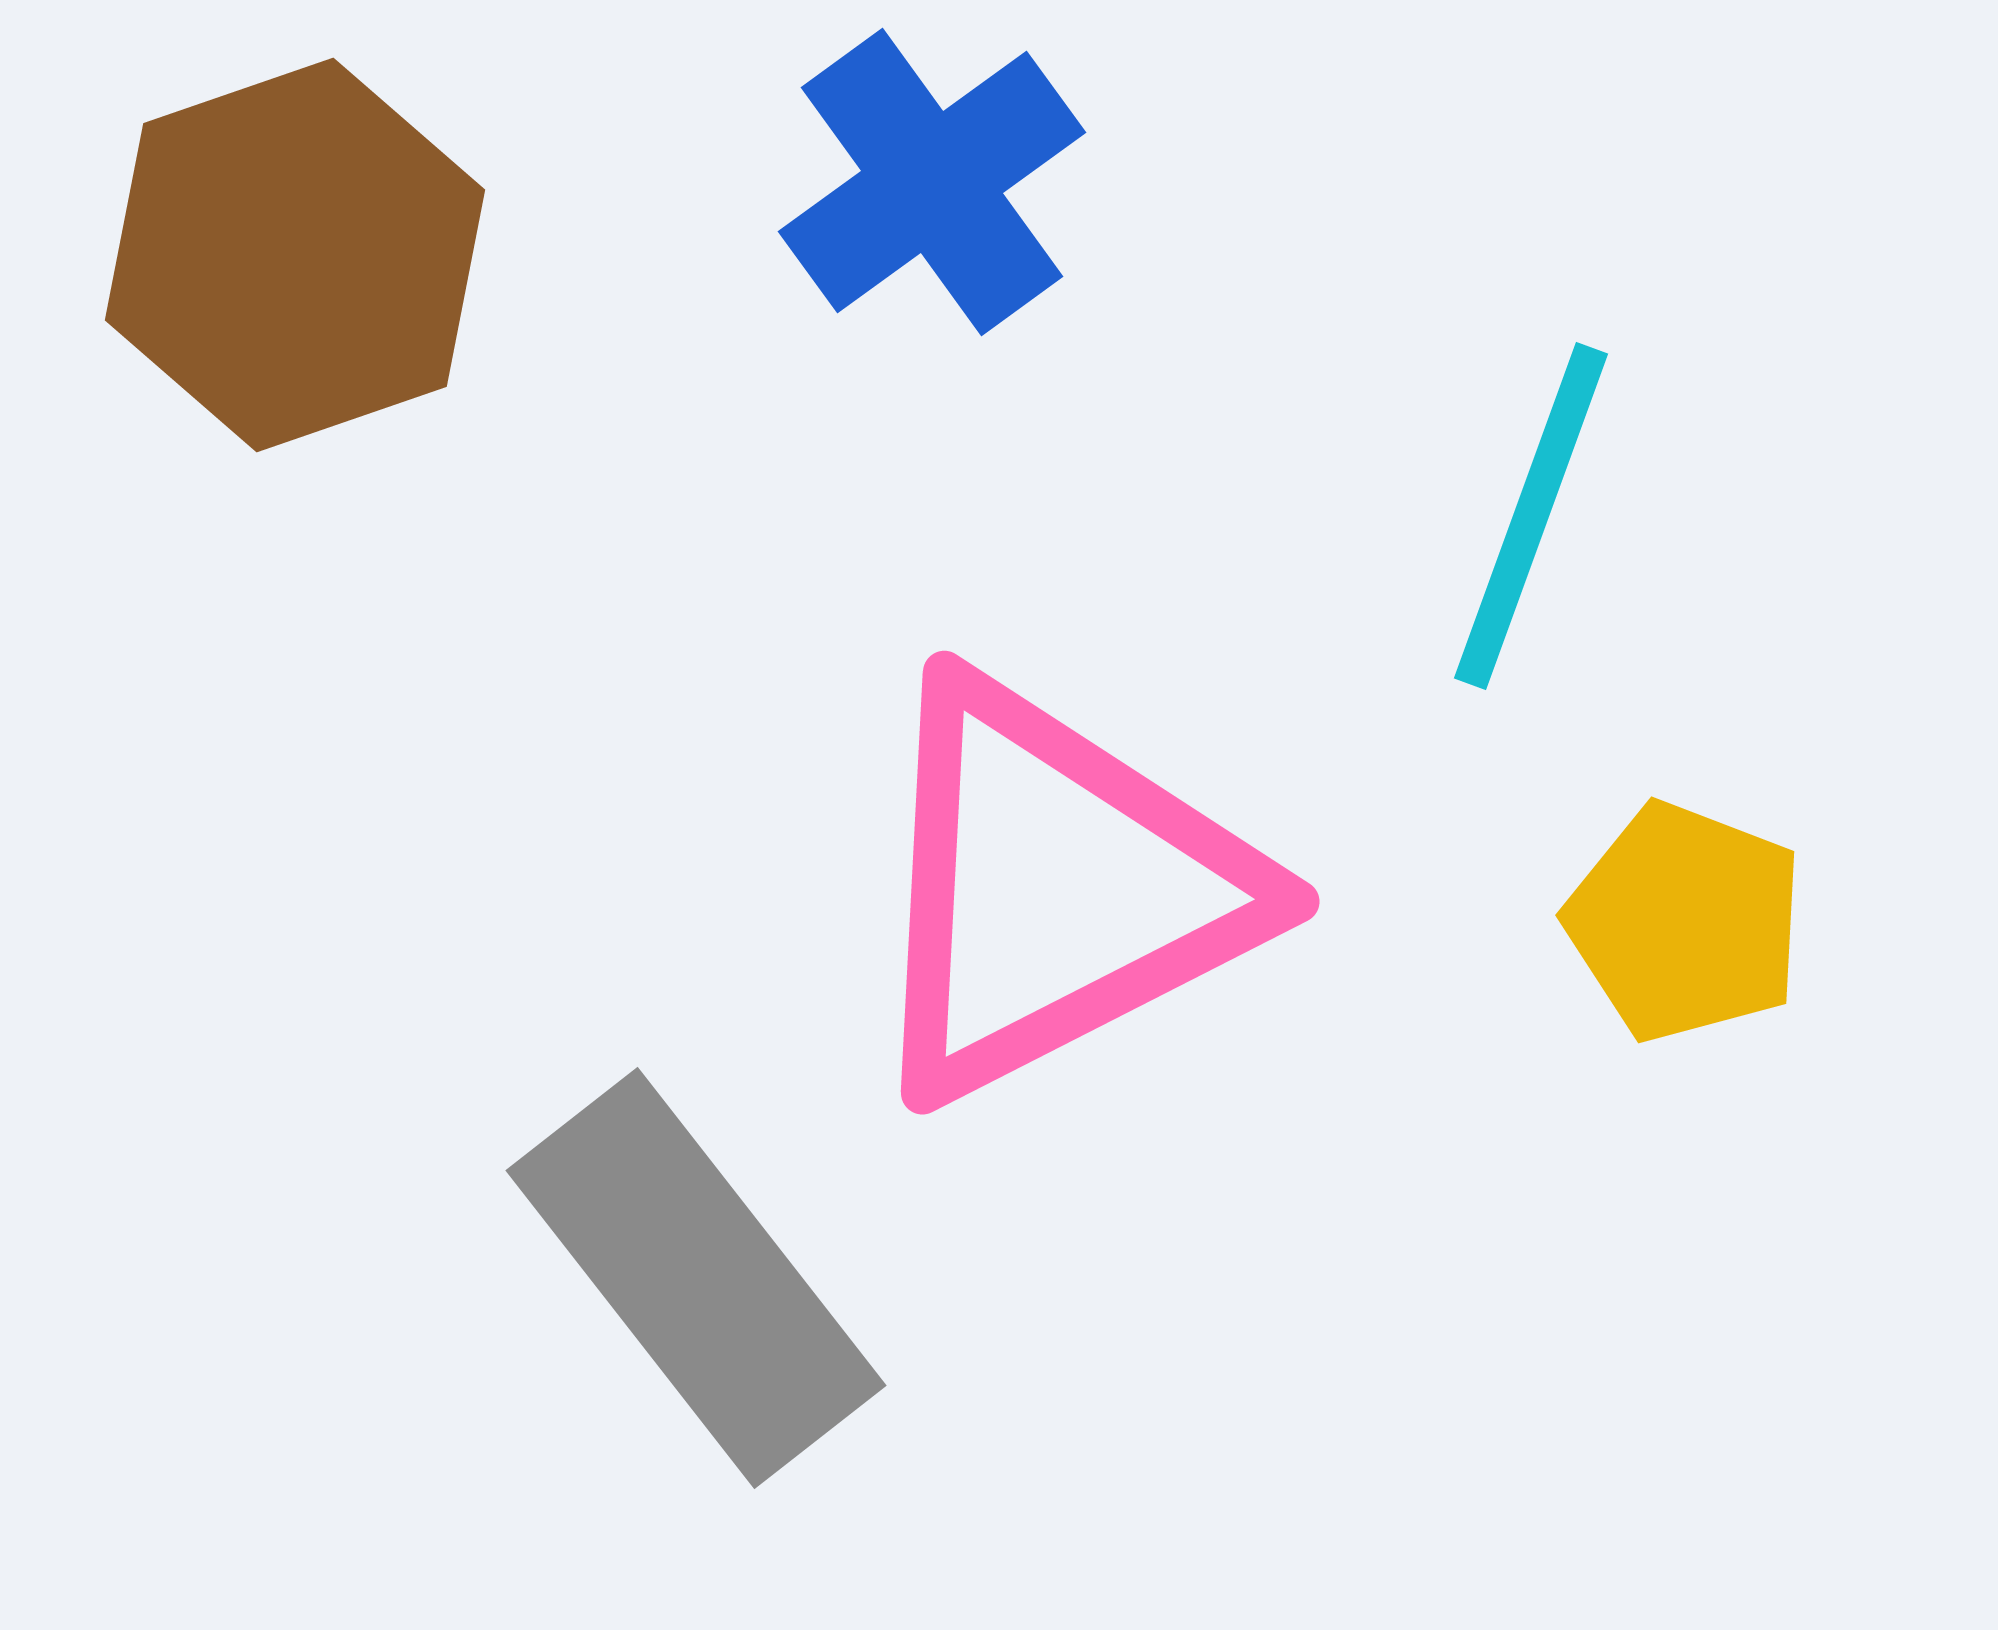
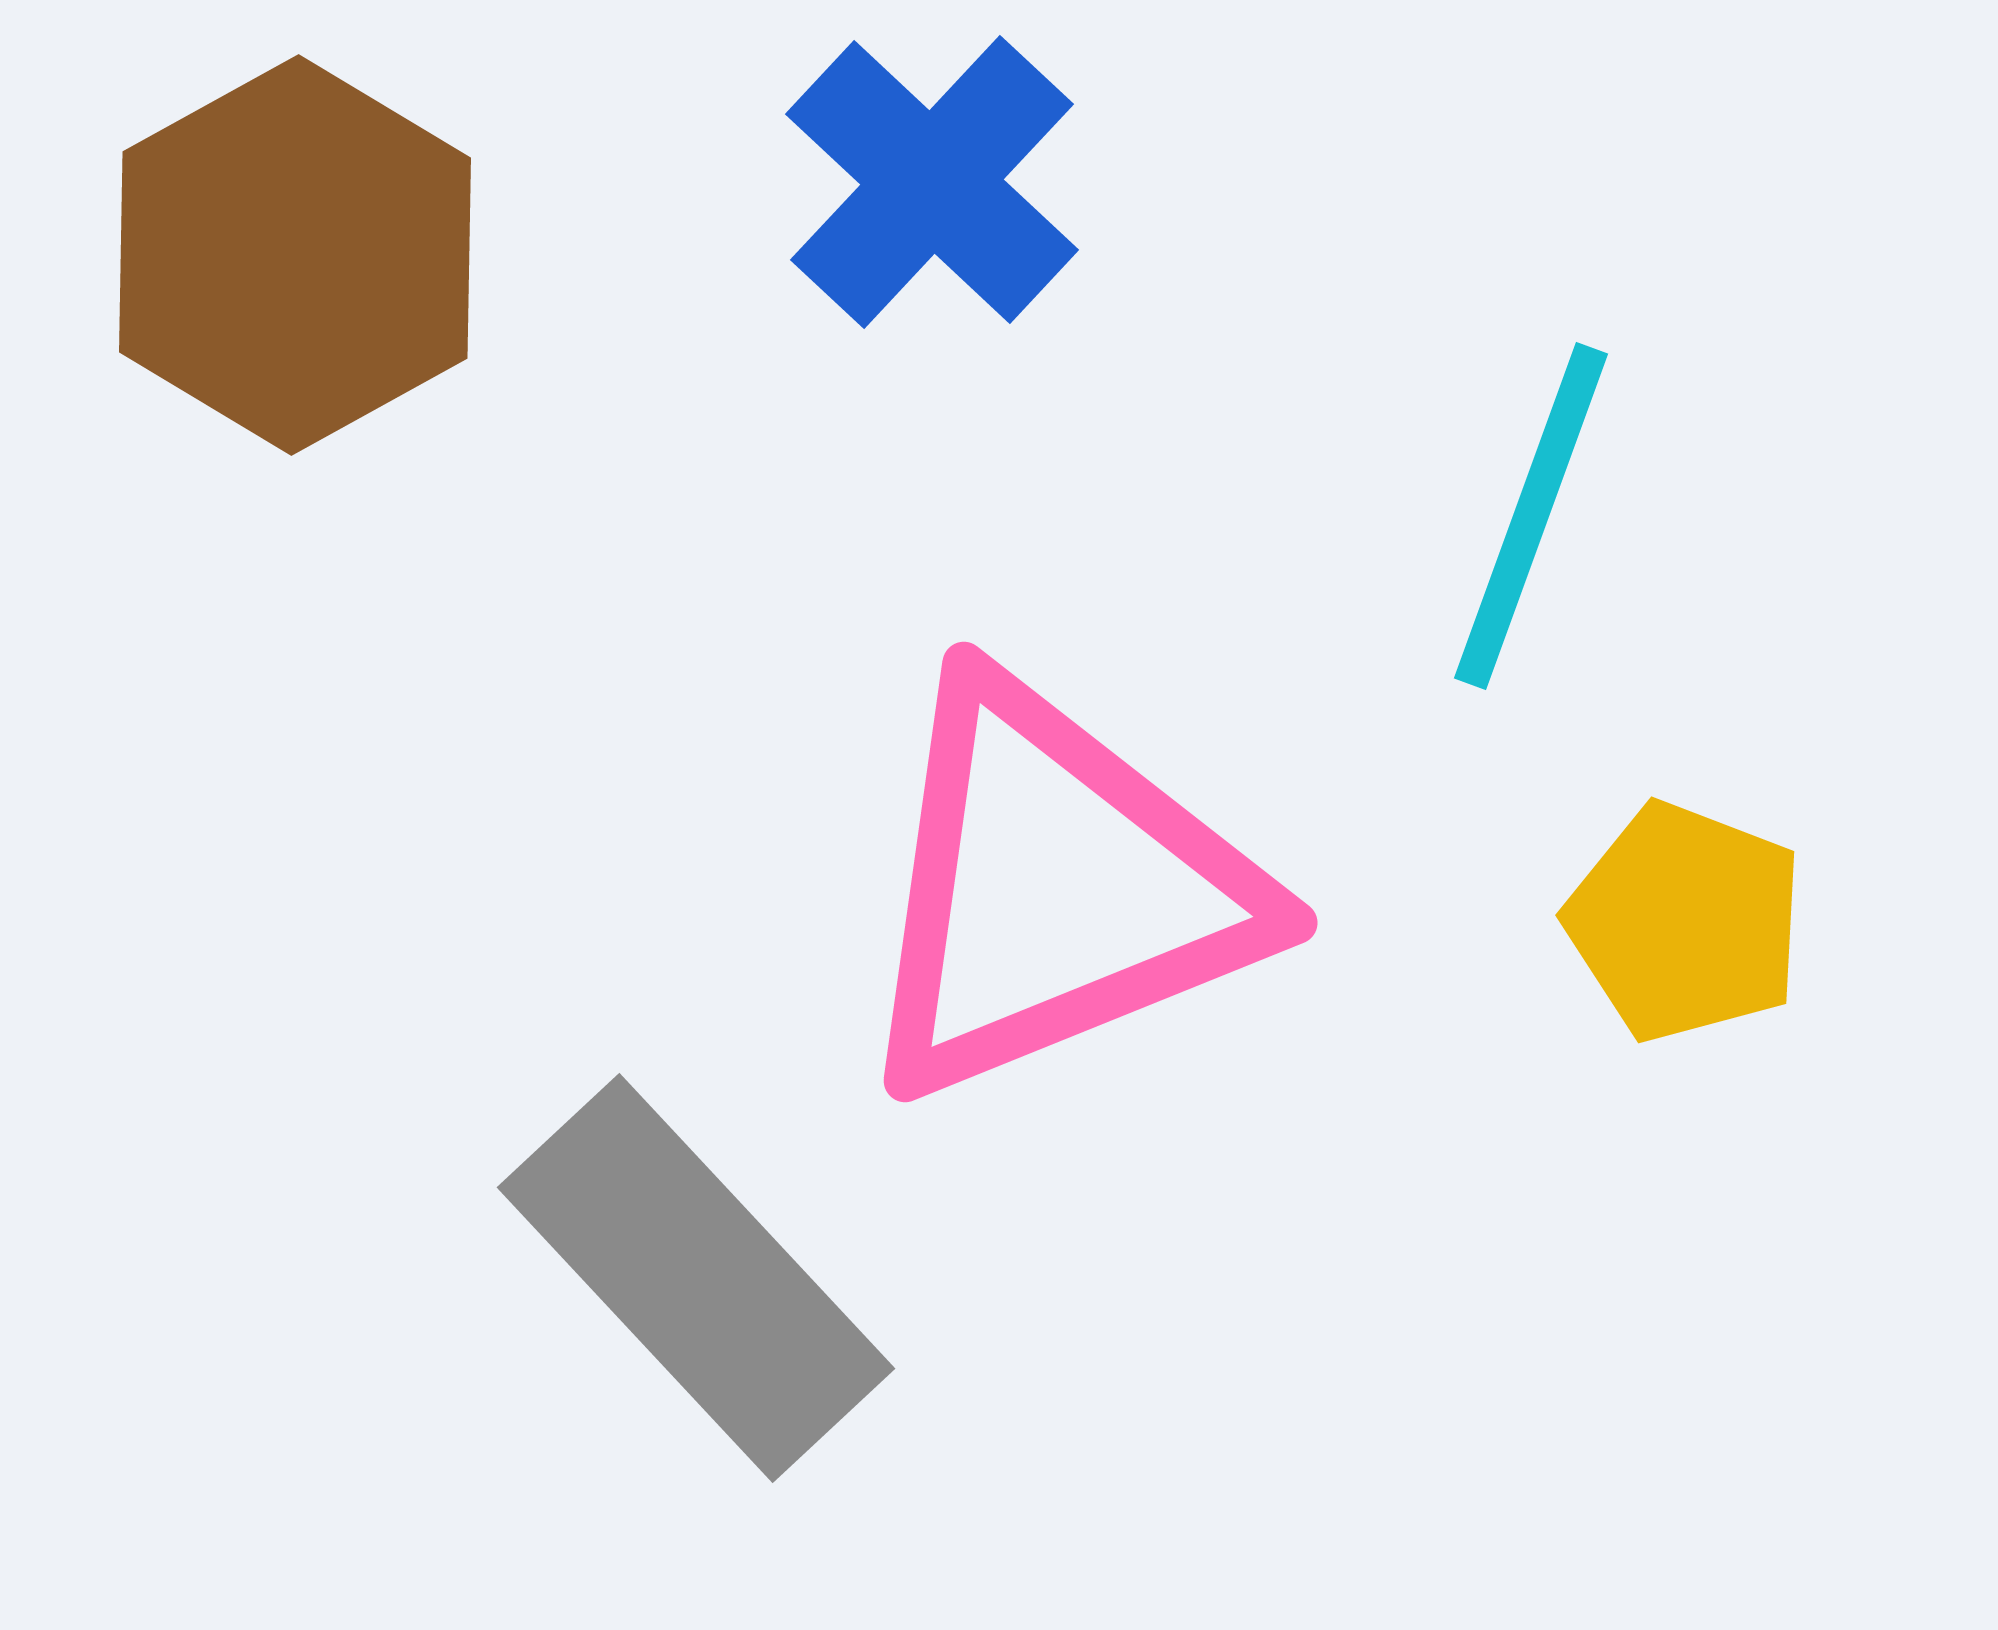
blue cross: rotated 11 degrees counterclockwise
brown hexagon: rotated 10 degrees counterclockwise
pink triangle: rotated 5 degrees clockwise
gray rectangle: rotated 5 degrees counterclockwise
